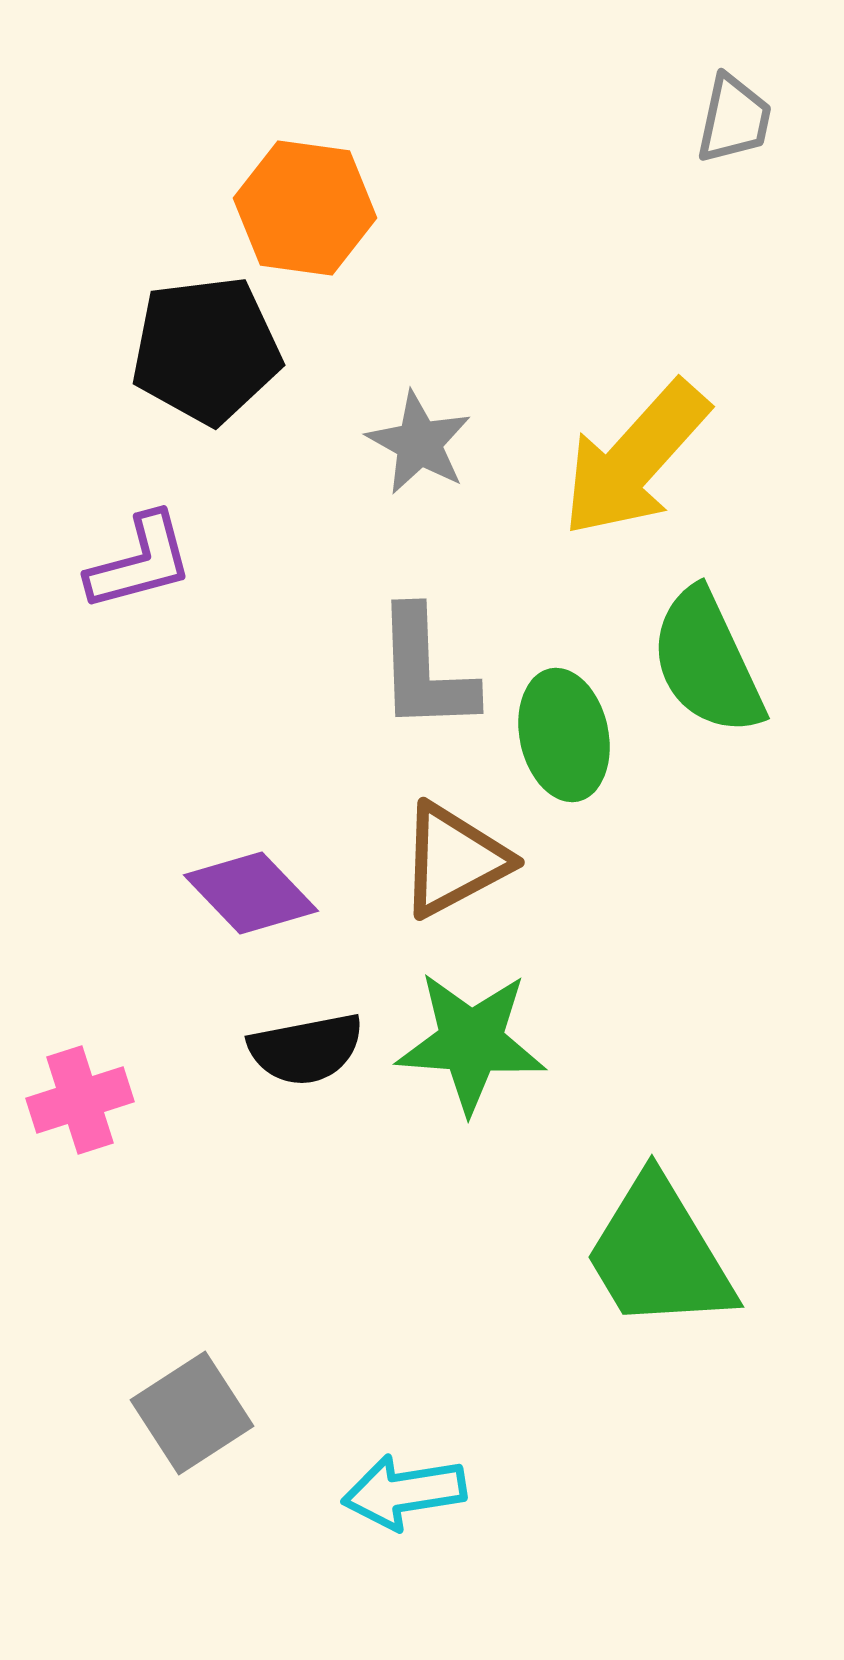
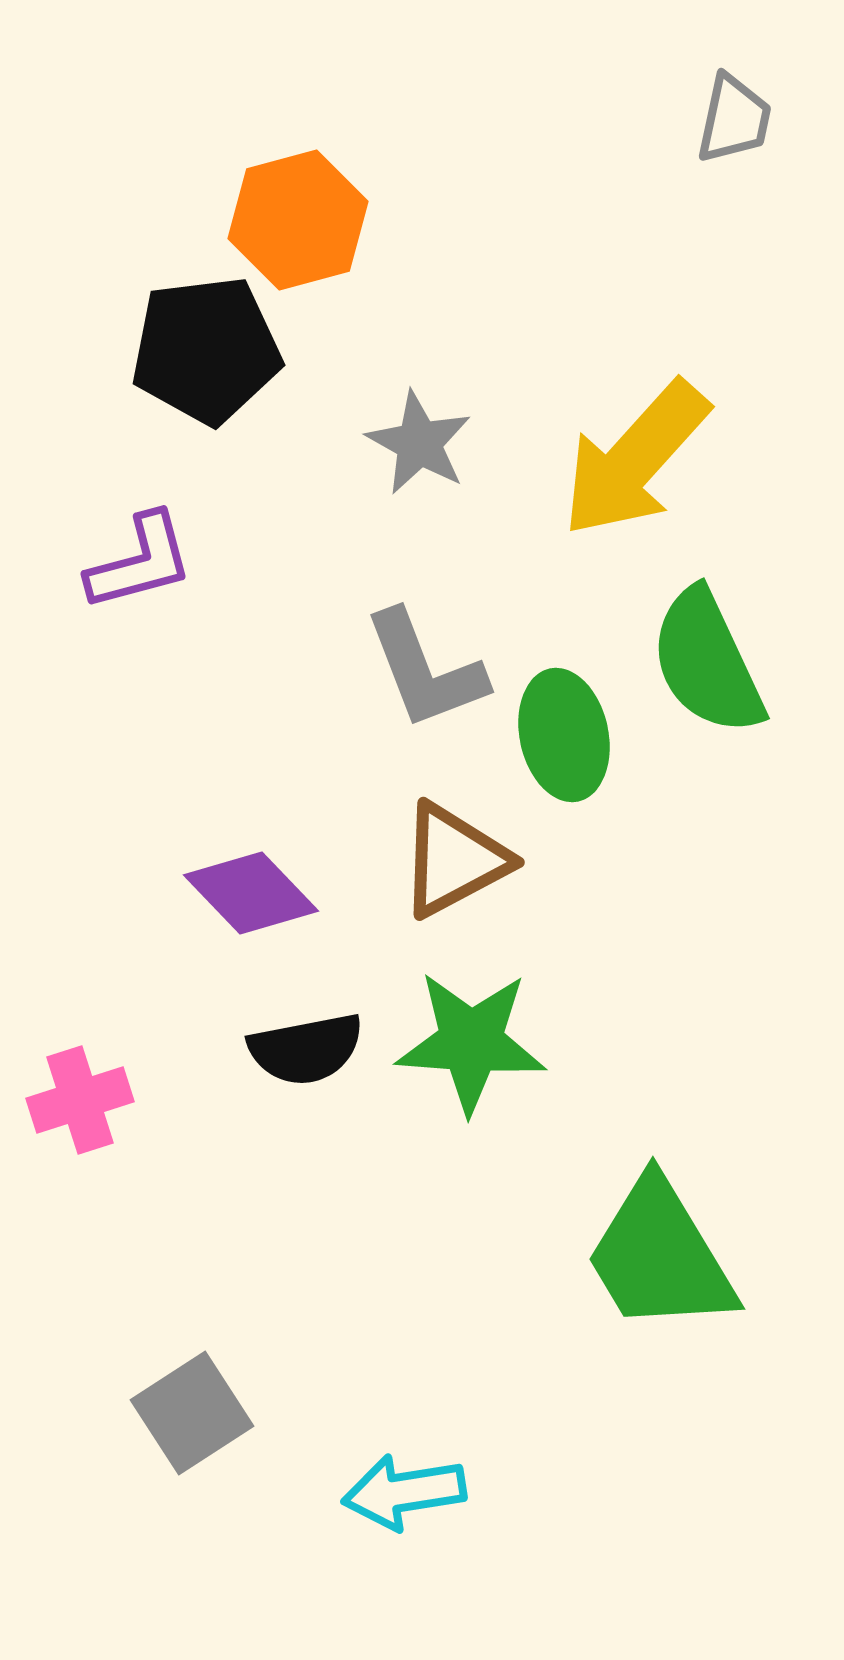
orange hexagon: moved 7 px left, 12 px down; rotated 23 degrees counterclockwise
gray L-shape: rotated 19 degrees counterclockwise
green trapezoid: moved 1 px right, 2 px down
